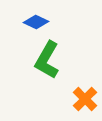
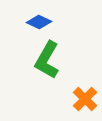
blue diamond: moved 3 px right
